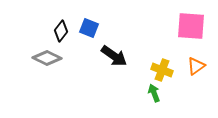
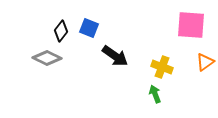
pink square: moved 1 px up
black arrow: moved 1 px right
orange triangle: moved 9 px right, 4 px up
yellow cross: moved 3 px up
green arrow: moved 1 px right, 1 px down
